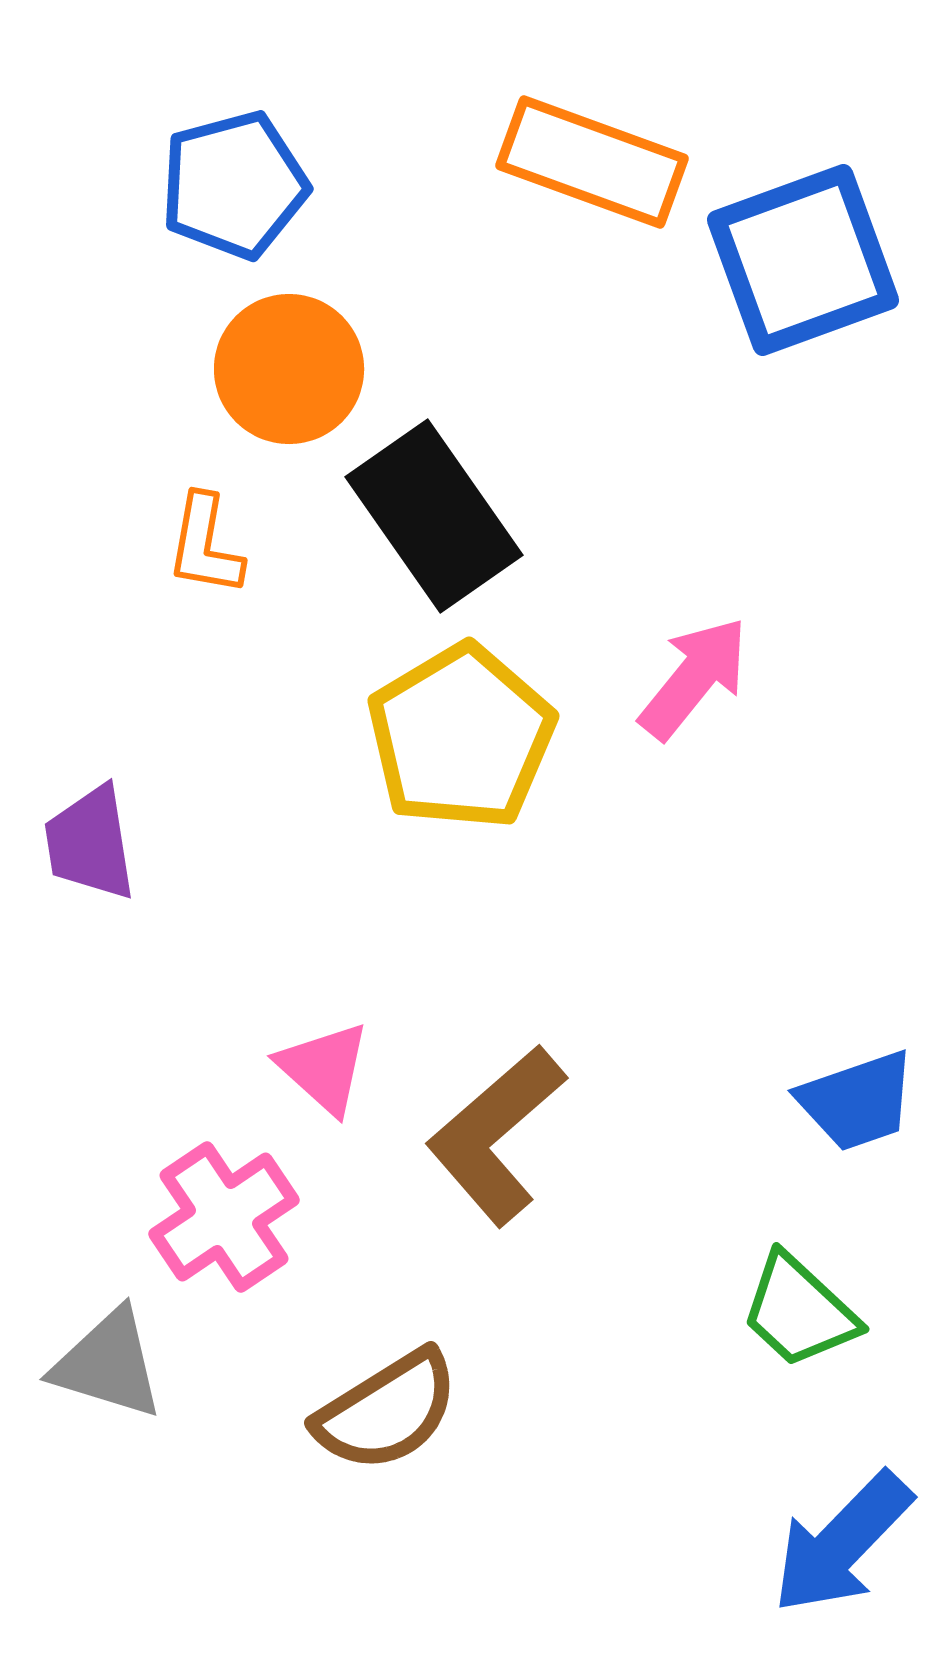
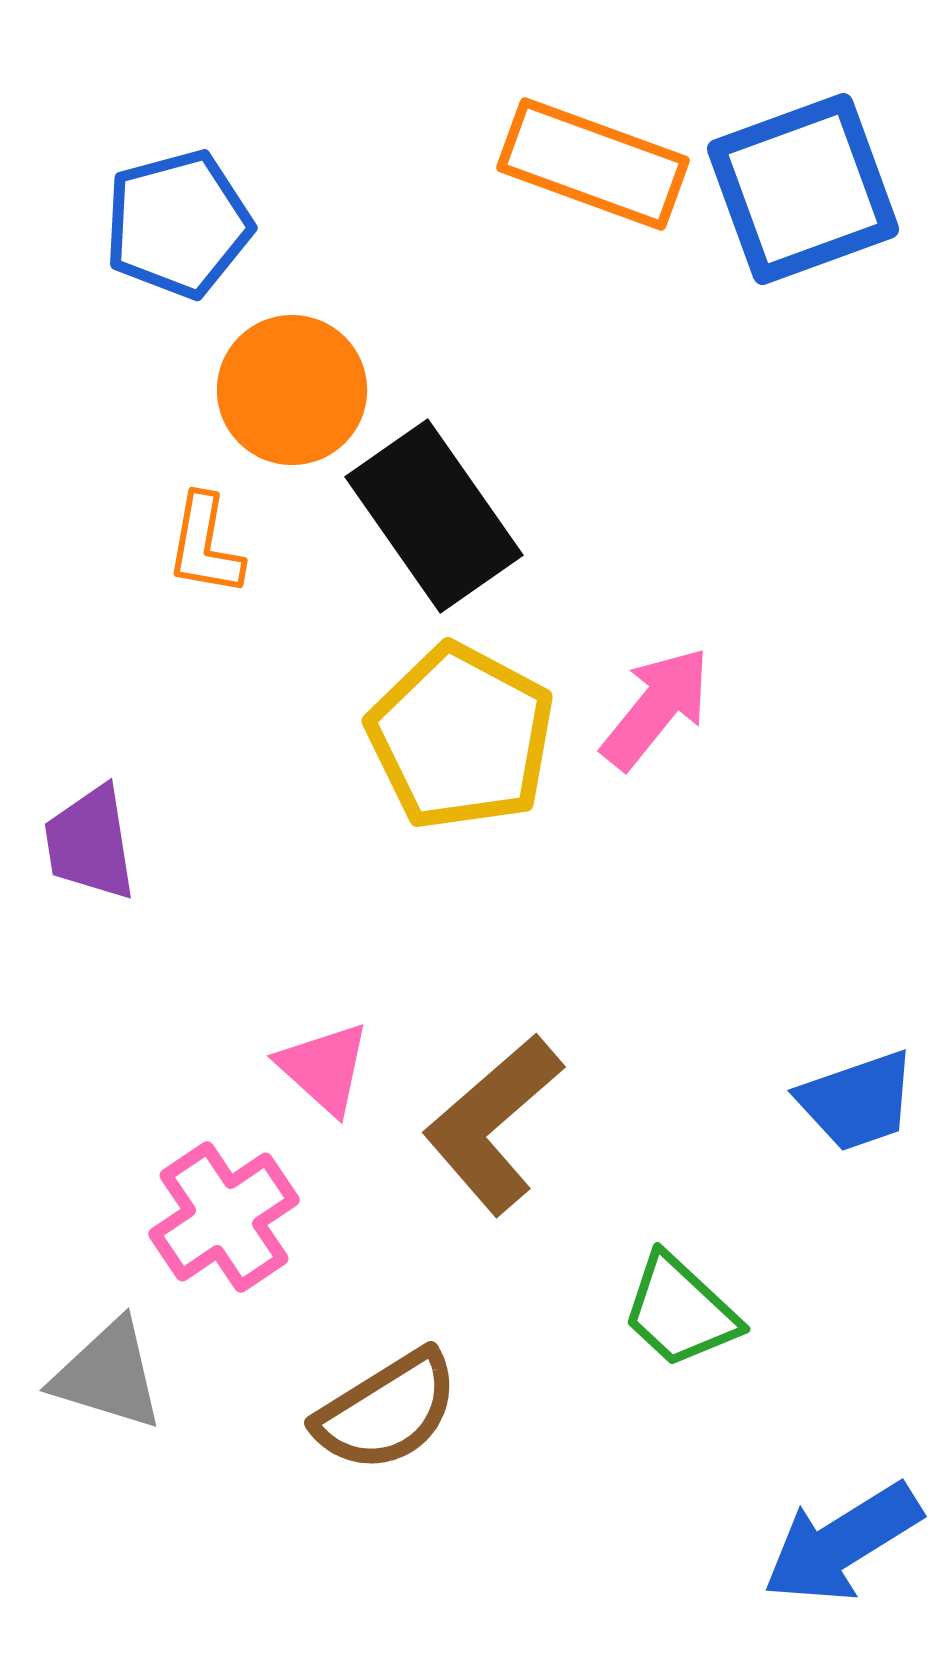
orange rectangle: moved 1 px right, 2 px down
blue pentagon: moved 56 px left, 39 px down
blue square: moved 71 px up
orange circle: moved 3 px right, 21 px down
pink arrow: moved 38 px left, 30 px down
yellow pentagon: rotated 13 degrees counterclockwise
brown L-shape: moved 3 px left, 11 px up
green trapezoid: moved 119 px left
gray triangle: moved 11 px down
blue arrow: rotated 14 degrees clockwise
